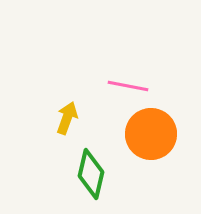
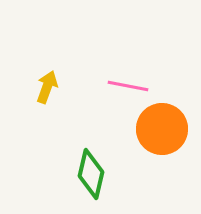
yellow arrow: moved 20 px left, 31 px up
orange circle: moved 11 px right, 5 px up
